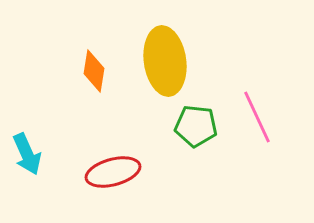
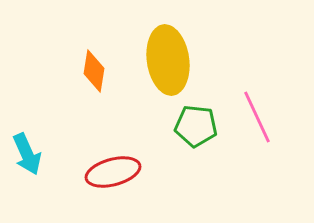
yellow ellipse: moved 3 px right, 1 px up
